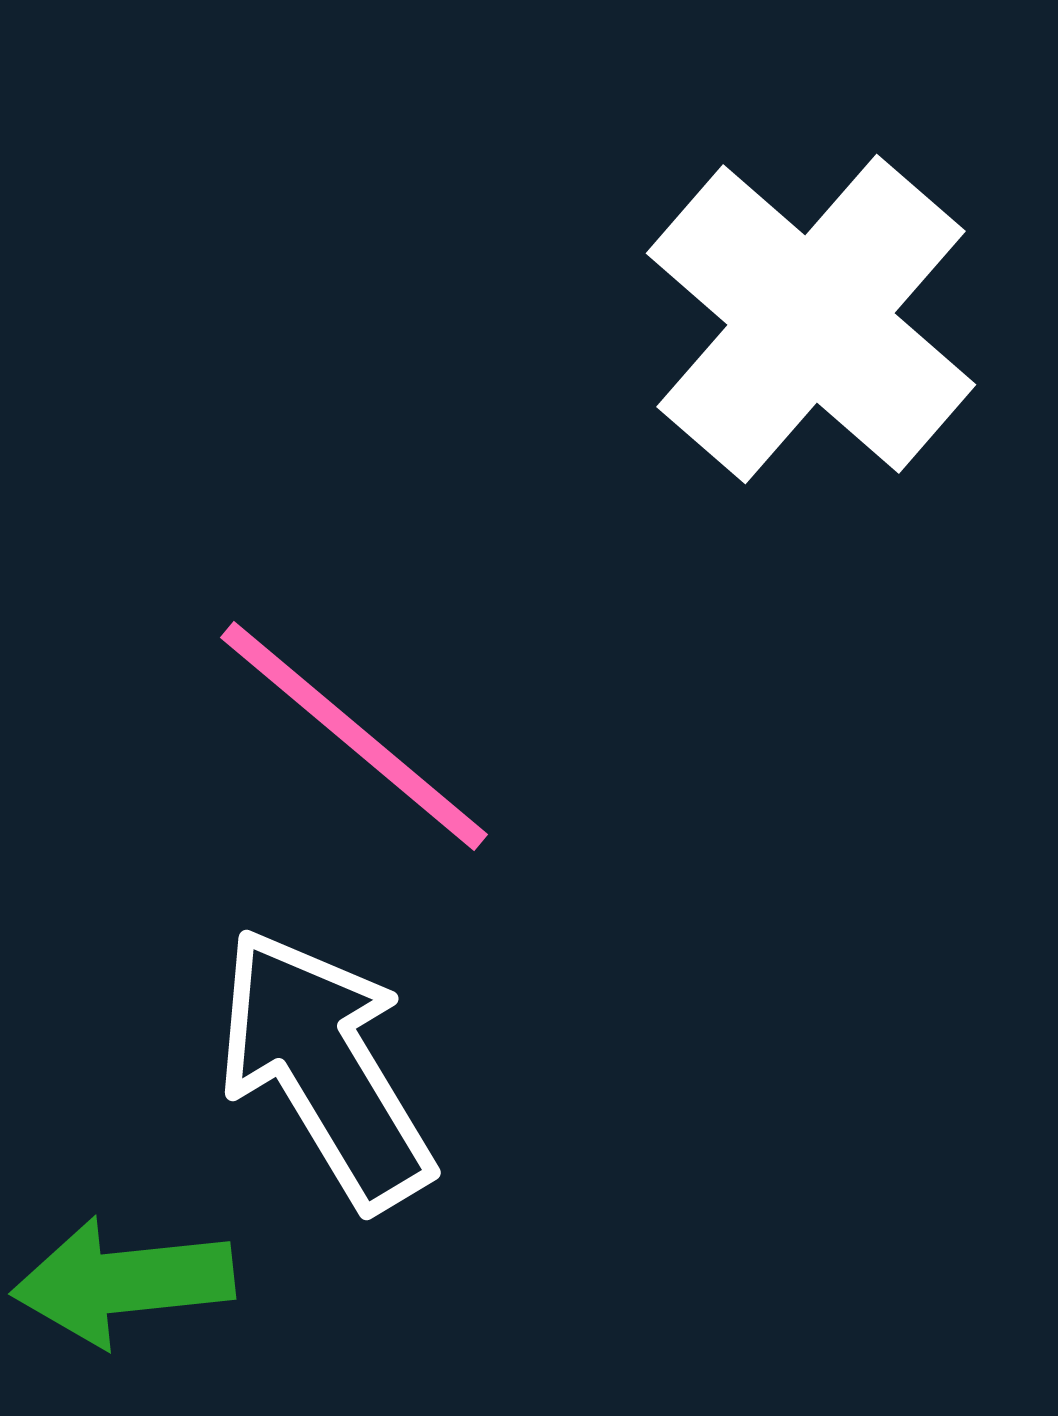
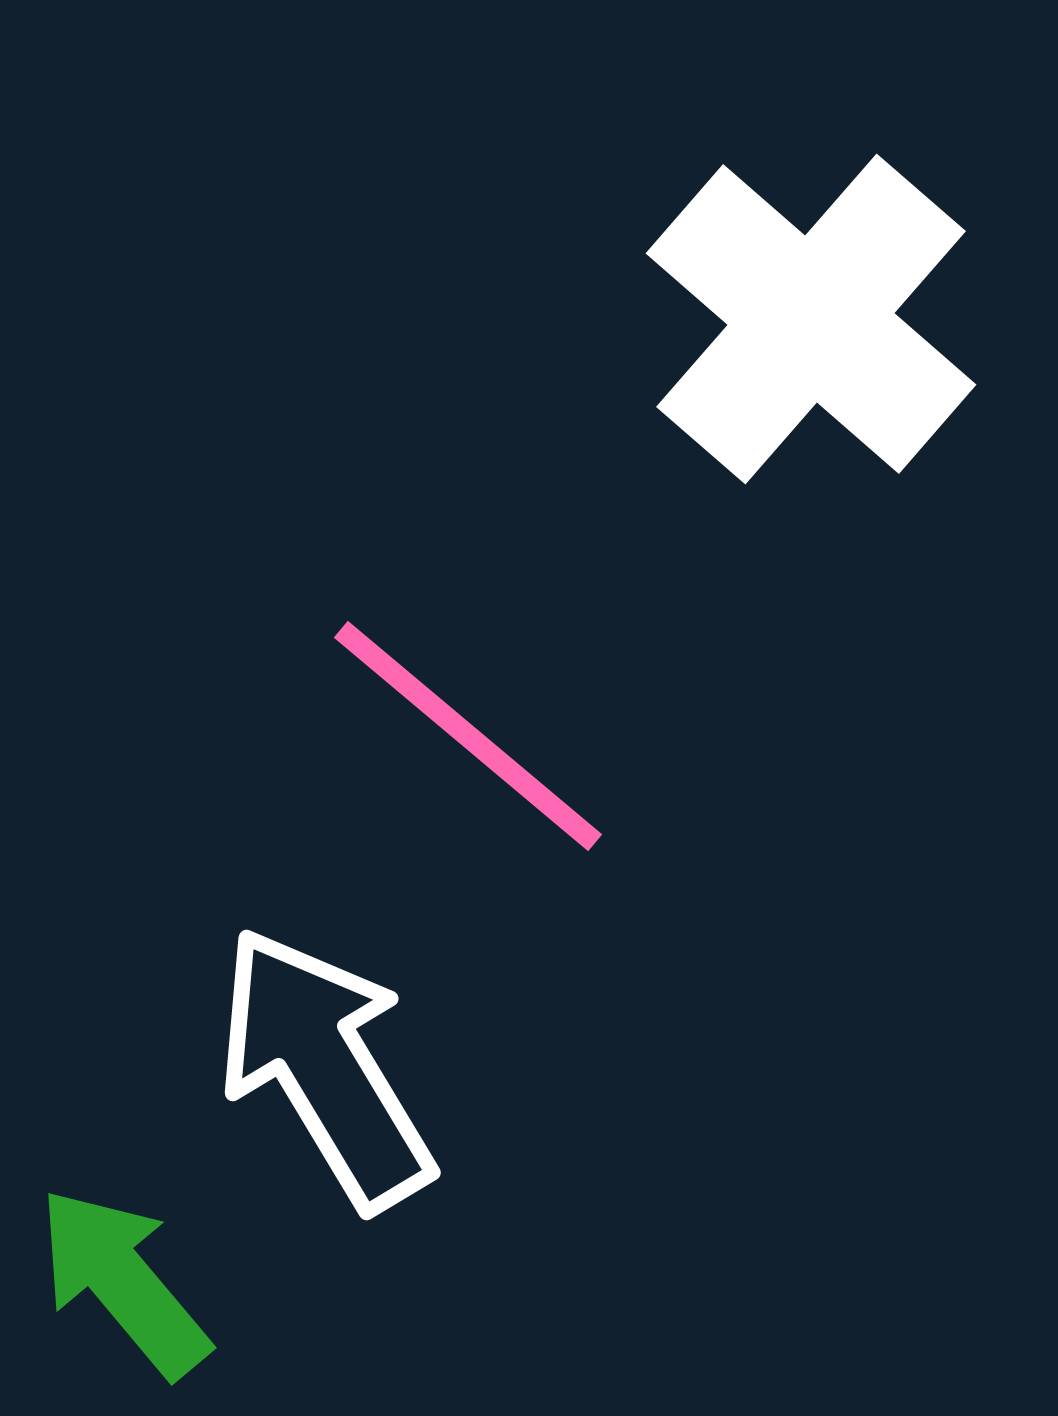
pink line: moved 114 px right
green arrow: rotated 56 degrees clockwise
